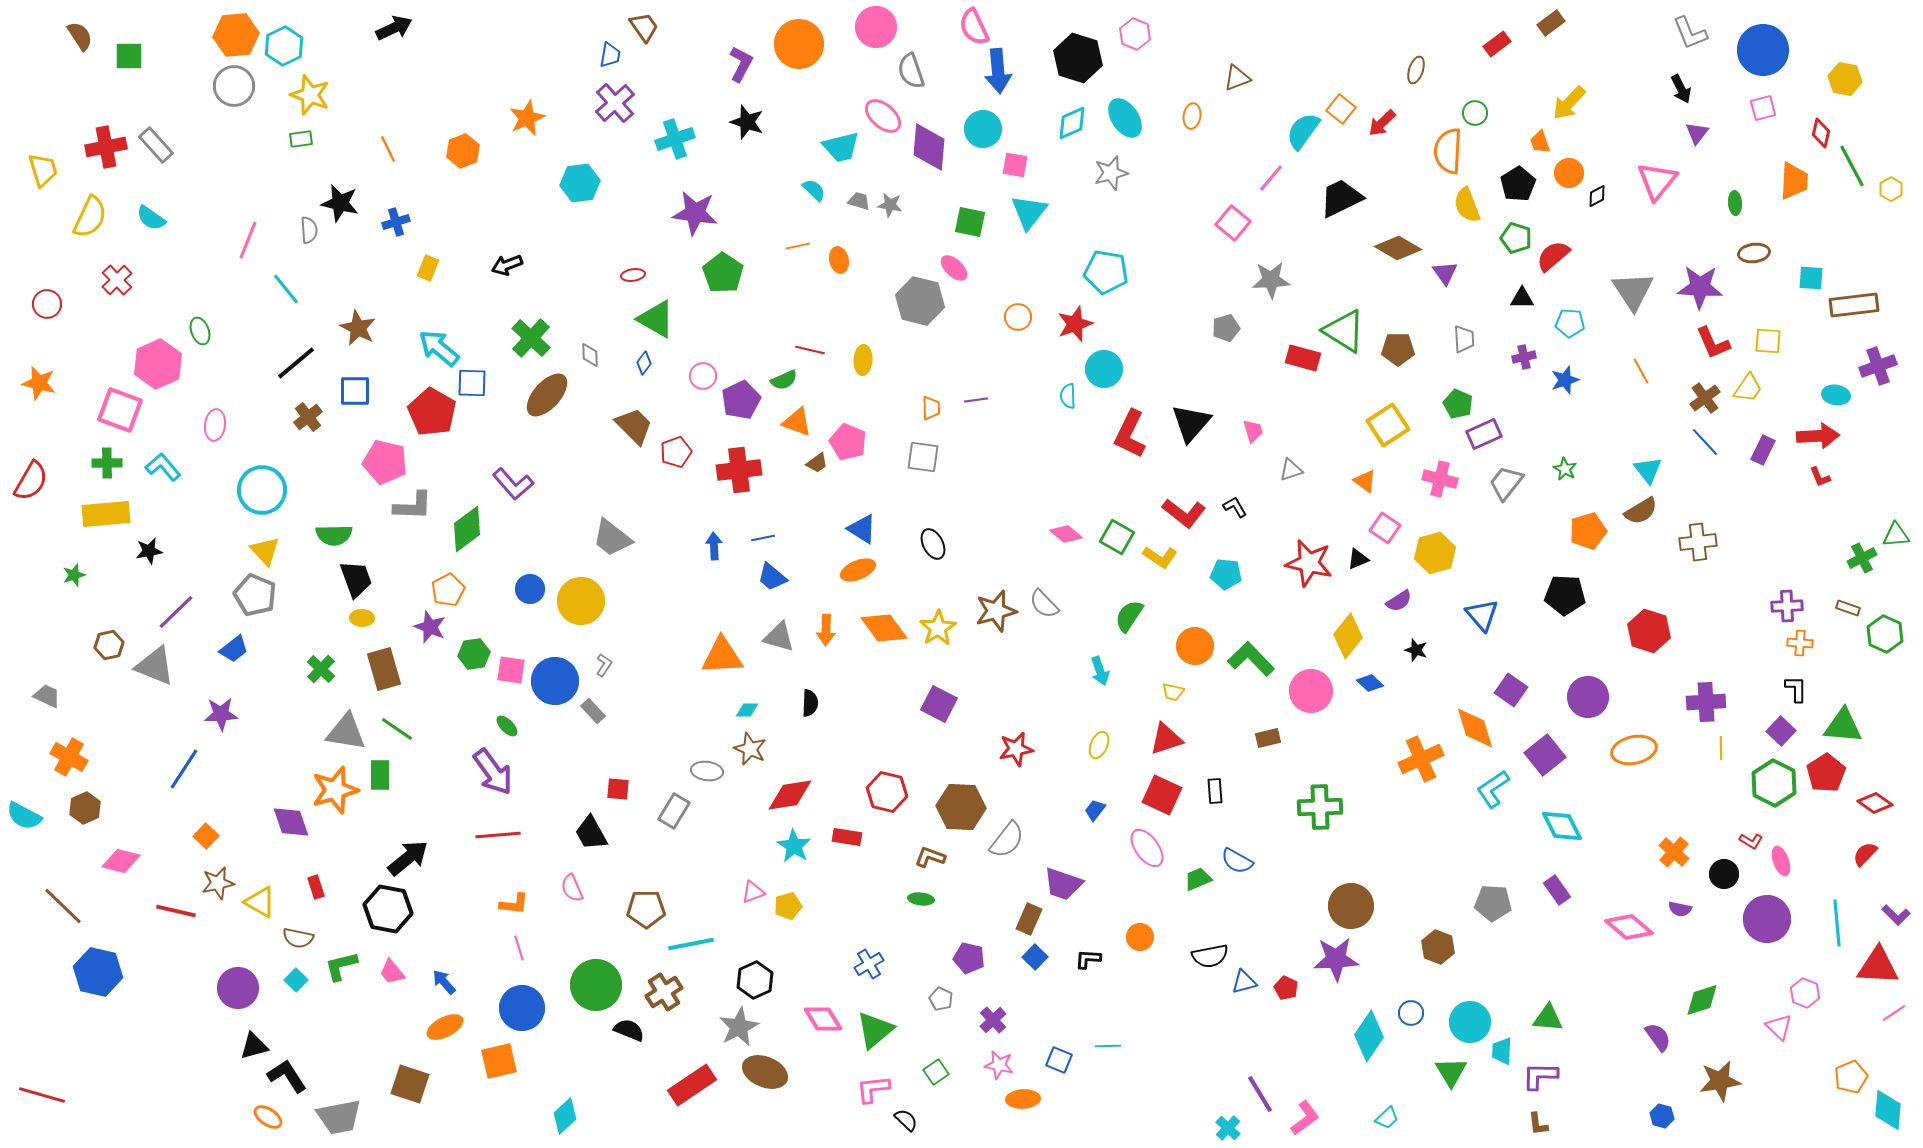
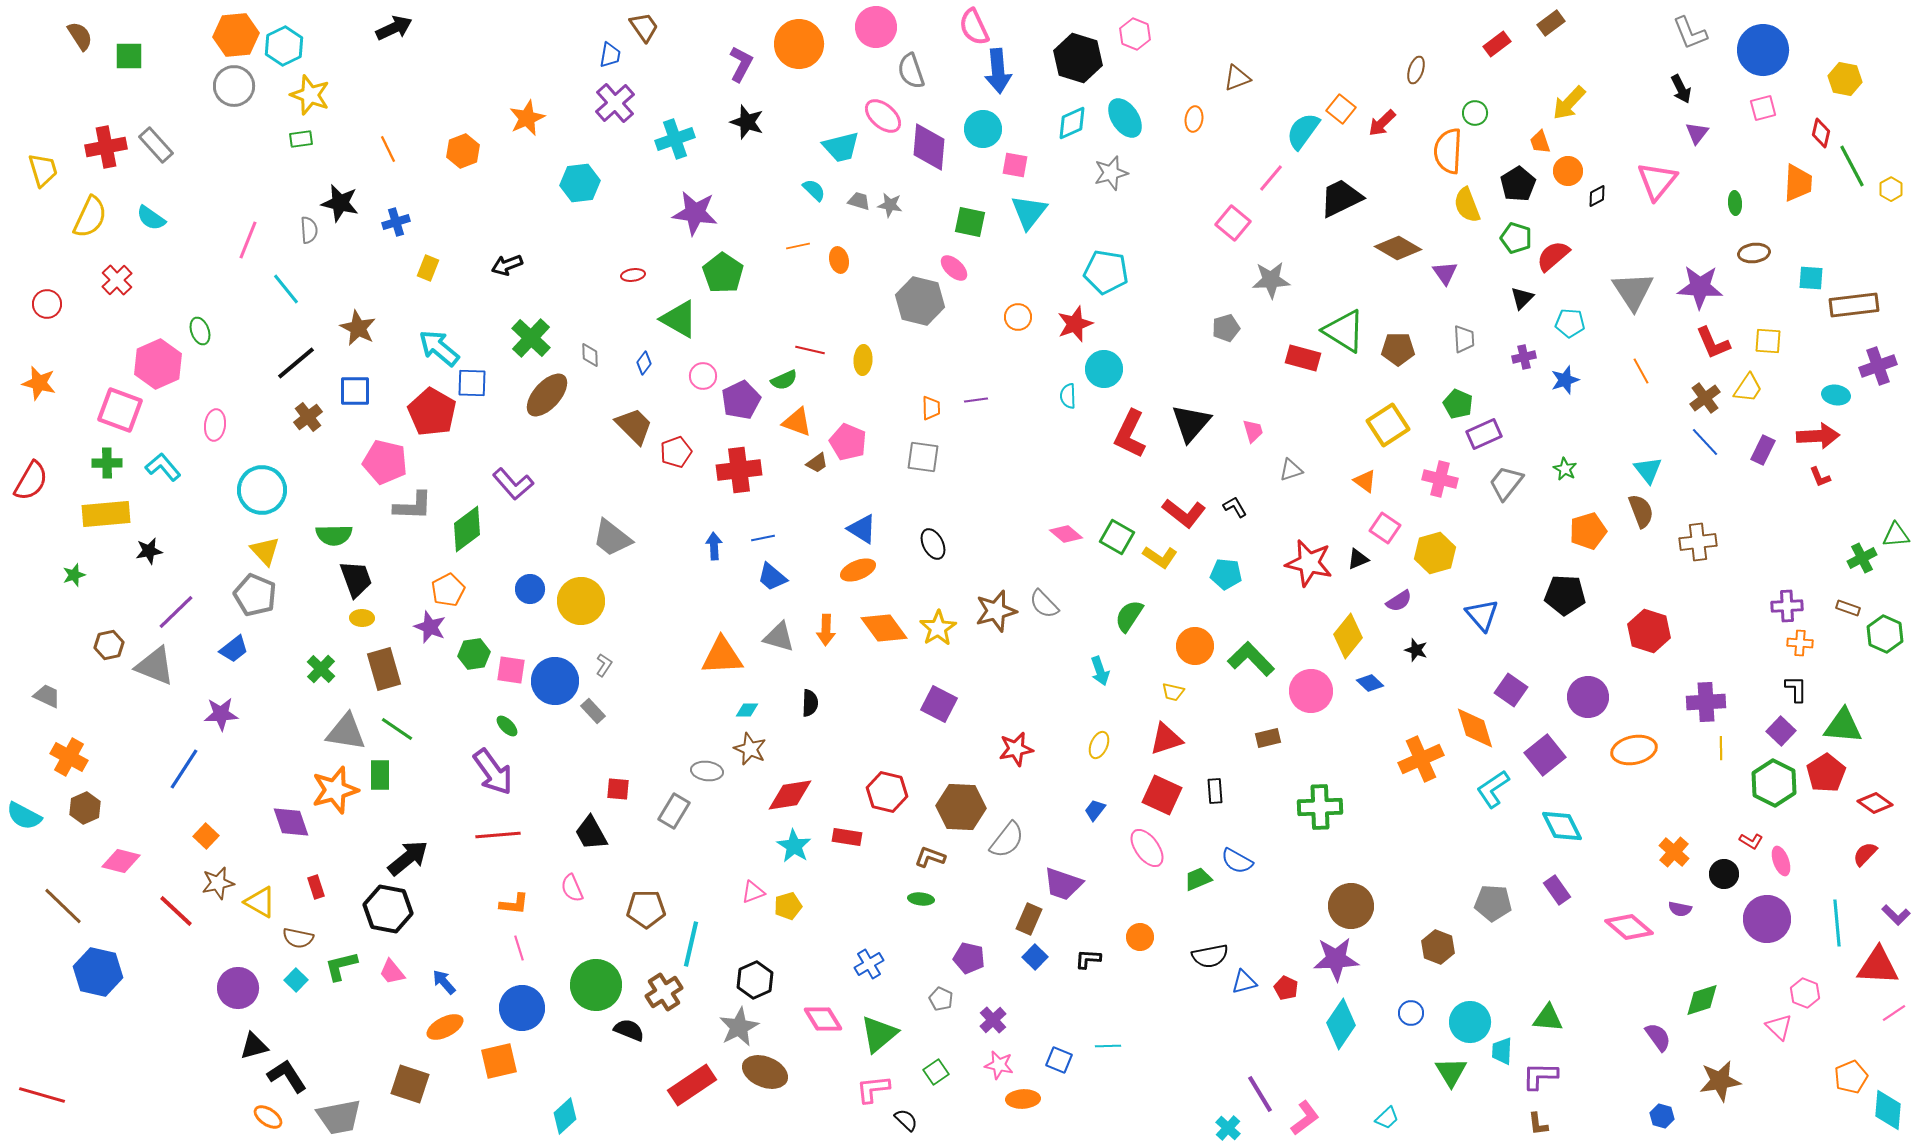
orange ellipse at (1192, 116): moved 2 px right, 3 px down
orange circle at (1569, 173): moved 1 px left, 2 px up
orange trapezoid at (1794, 181): moved 4 px right, 2 px down
black triangle at (1522, 298): rotated 45 degrees counterclockwise
green triangle at (656, 319): moved 23 px right
brown semicircle at (1641, 511): rotated 80 degrees counterclockwise
red line at (176, 911): rotated 30 degrees clockwise
cyan line at (691, 944): rotated 66 degrees counterclockwise
green triangle at (875, 1030): moved 4 px right, 4 px down
cyan diamond at (1369, 1036): moved 28 px left, 12 px up
